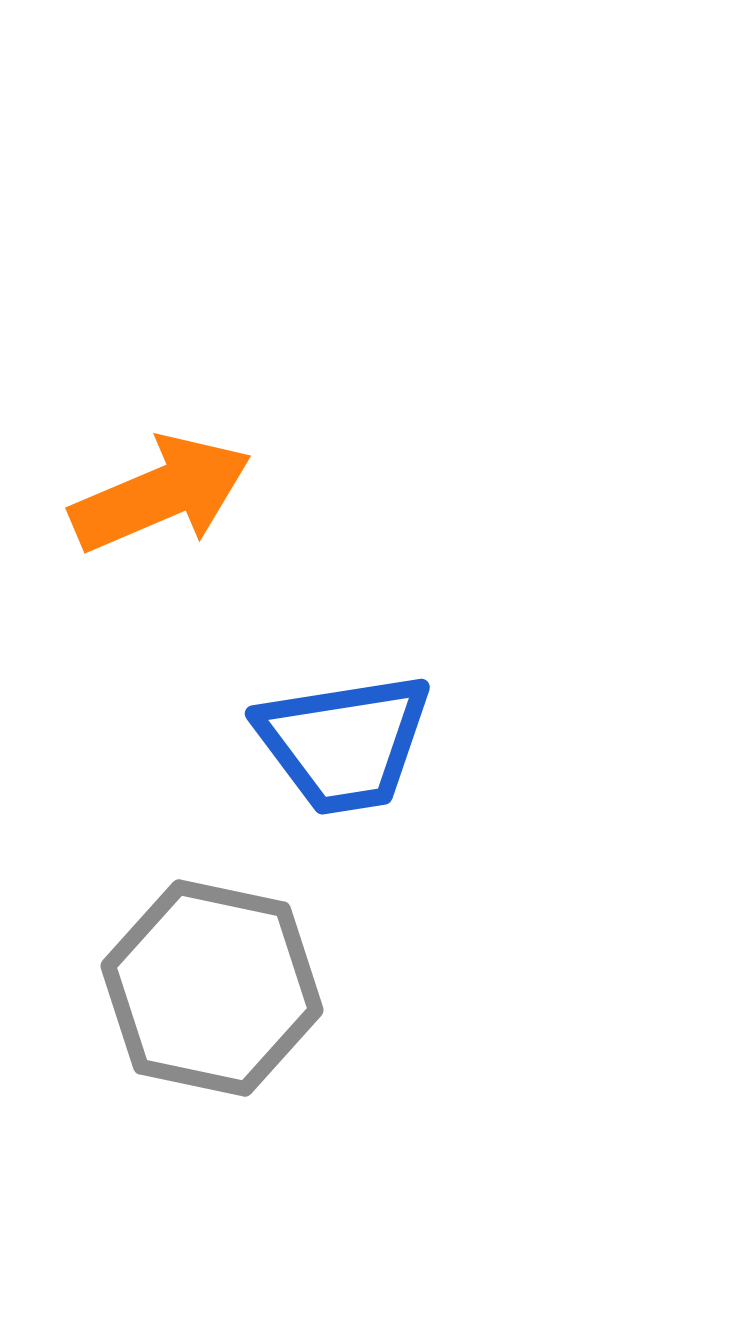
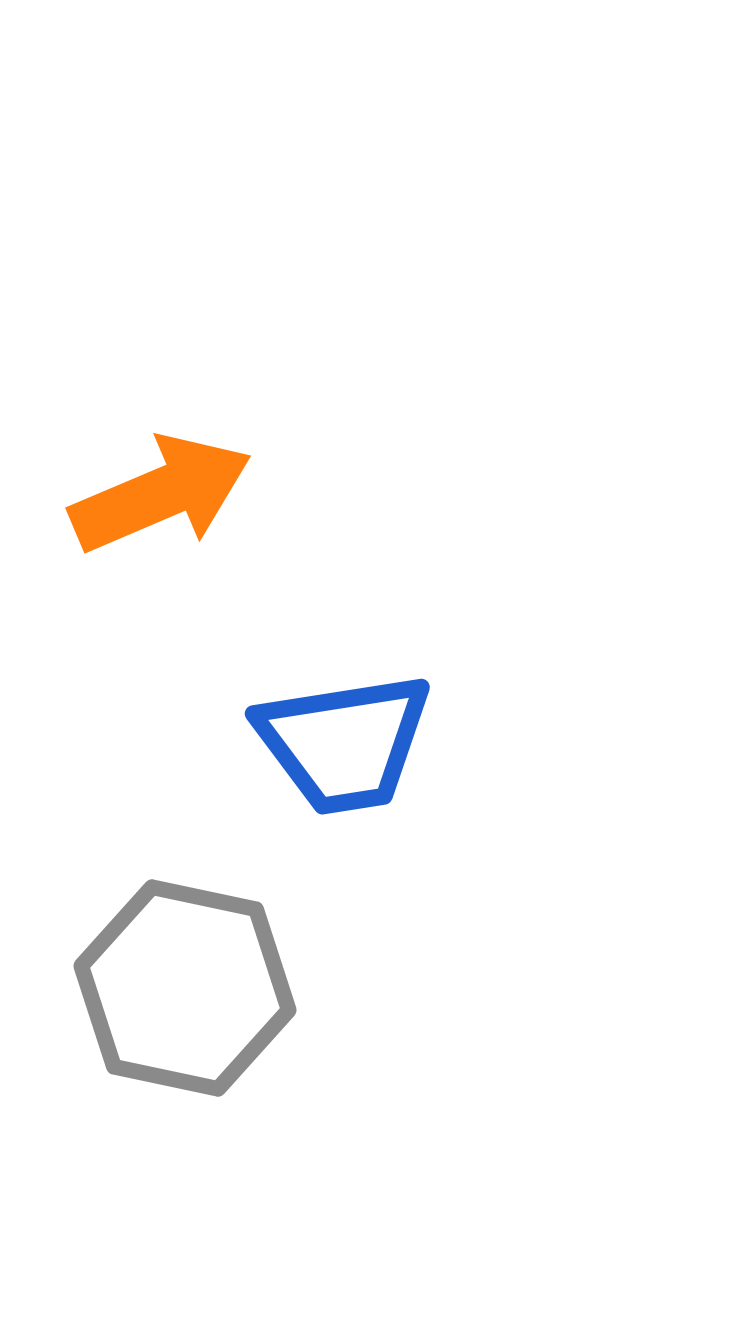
gray hexagon: moved 27 px left
